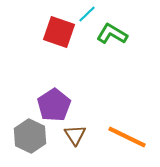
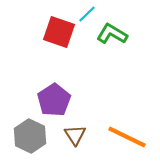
purple pentagon: moved 5 px up
